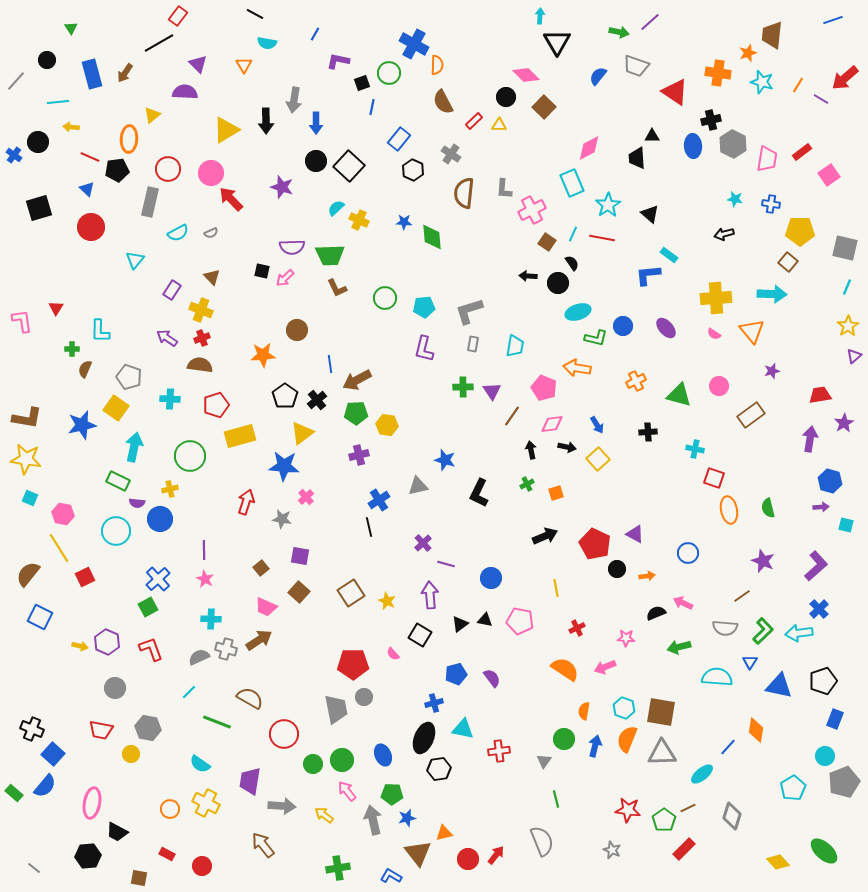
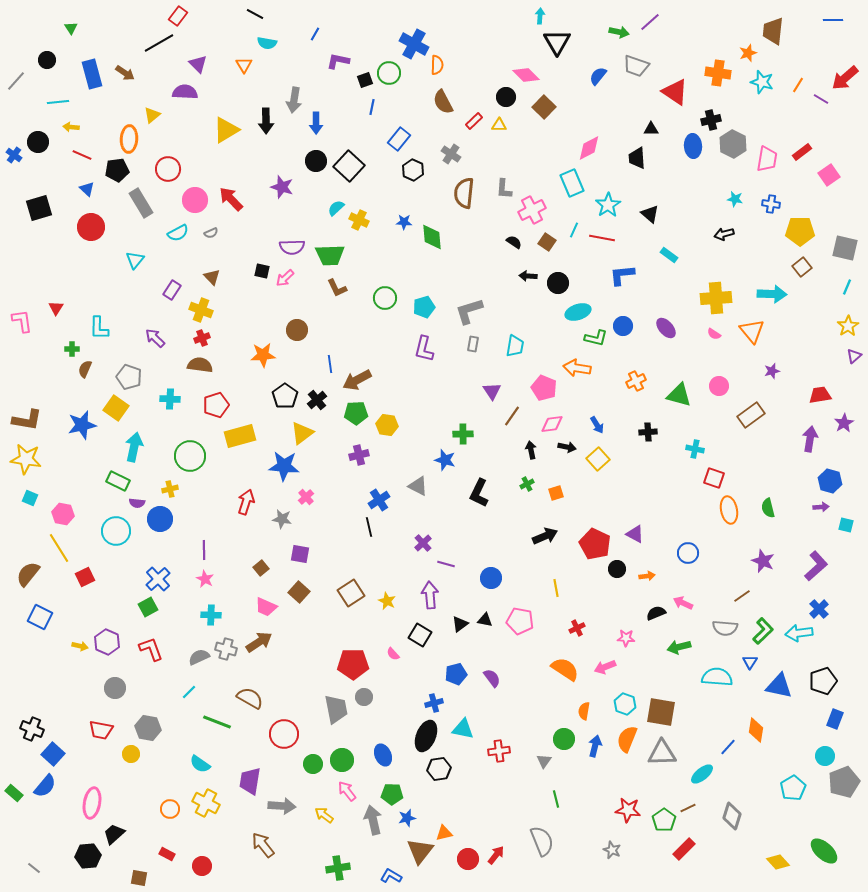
blue line at (833, 20): rotated 18 degrees clockwise
brown trapezoid at (772, 35): moved 1 px right, 4 px up
brown arrow at (125, 73): rotated 90 degrees counterclockwise
black square at (362, 83): moved 3 px right, 3 px up
black triangle at (652, 136): moved 1 px left, 7 px up
red line at (90, 157): moved 8 px left, 2 px up
pink circle at (211, 173): moved 16 px left, 27 px down
gray rectangle at (150, 202): moved 9 px left, 1 px down; rotated 44 degrees counterclockwise
cyan line at (573, 234): moved 1 px right, 4 px up
brown square at (788, 262): moved 14 px right, 5 px down; rotated 12 degrees clockwise
black semicircle at (572, 263): moved 58 px left, 21 px up; rotated 21 degrees counterclockwise
blue L-shape at (648, 275): moved 26 px left
cyan pentagon at (424, 307): rotated 10 degrees counterclockwise
cyan L-shape at (100, 331): moved 1 px left, 3 px up
purple arrow at (167, 338): moved 12 px left; rotated 10 degrees clockwise
green cross at (463, 387): moved 47 px down
brown L-shape at (27, 418): moved 2 px down
gray triangle at (418, 486): rotated 40 degrees clockwise
purple square at (300, 556): moved 2 px up
cyan cross at (211, 619): moved 4 px up
brown arrow at (259, 640): moved 2 px down
cyan hexagon at (624, 708): moved 1 px right, 4 px up
black ellipse at (424, 738): moved 2 px right, 2 px up
black trapezoid at (117, 832): moved 3 px left, 2 px down; rotated 110 degrees clockwise
brown triangle at (418, 853): moved 2 px right, 2 px up; rotated 16 degrees clockwise
